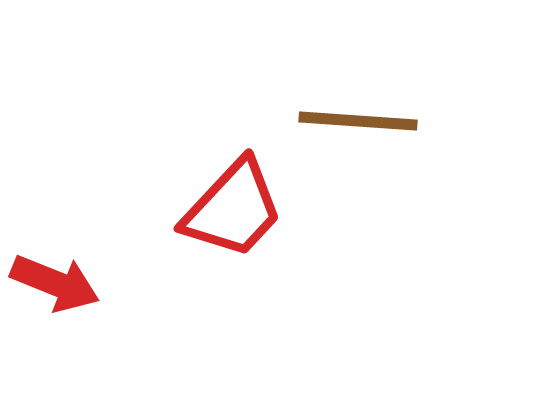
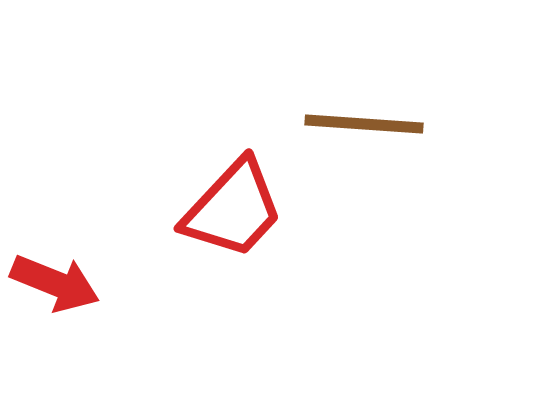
brown line: moved 6 px right, 3 px down
